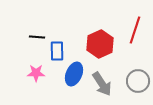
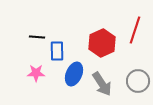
red hexagon: moved 2 px right, 1 px up
